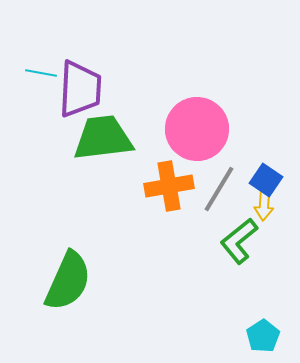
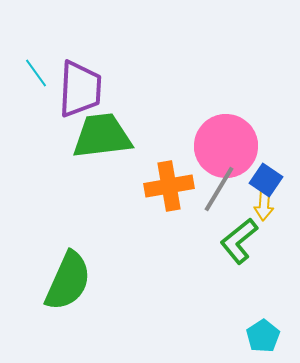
cyan line: moved 5 px left; rotated 44 degrees clockwise
pink circle: moved 29 px right, 17 px down
green trapezoid: moved 1 px left, 2 px up
